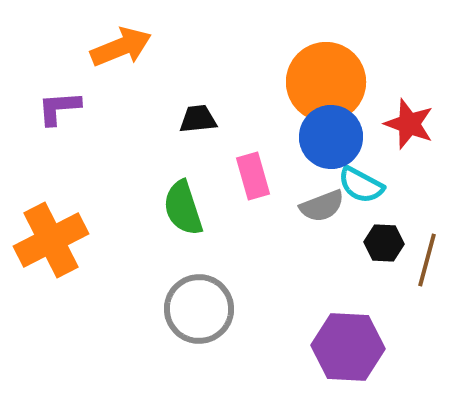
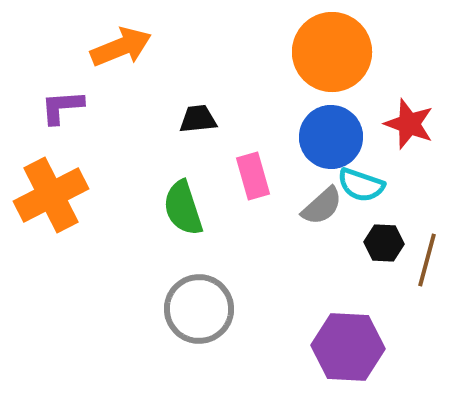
orange circle: moved 6 px right, 30 px up
purple L-shape: moved 3 px right, 1 px up
cyan semicircle: rotated 9 degrees counterclockwise
gray semicircle: rotated 21 degrees counterclockwise
orange cross: moved 45 px up
